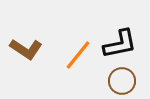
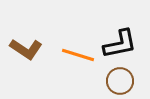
orange line: rotated 68 degrees clockwise
brown circle: moved 2 px left
